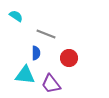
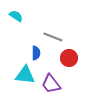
gray line: moved 7 px right, 3 px down
